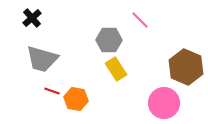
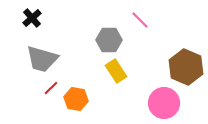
yellow rectangle: moved 2 px down
red line: moved 1 px left, 3 px up; rotated 63 degrees counterclockwise
